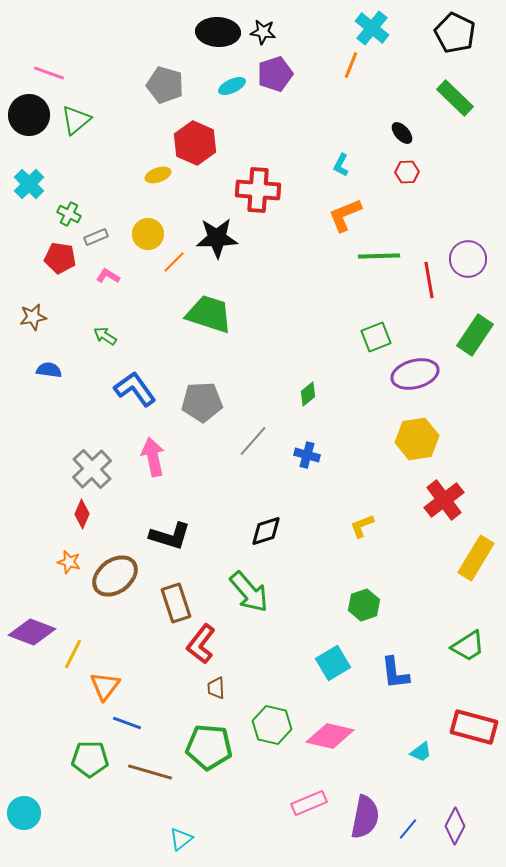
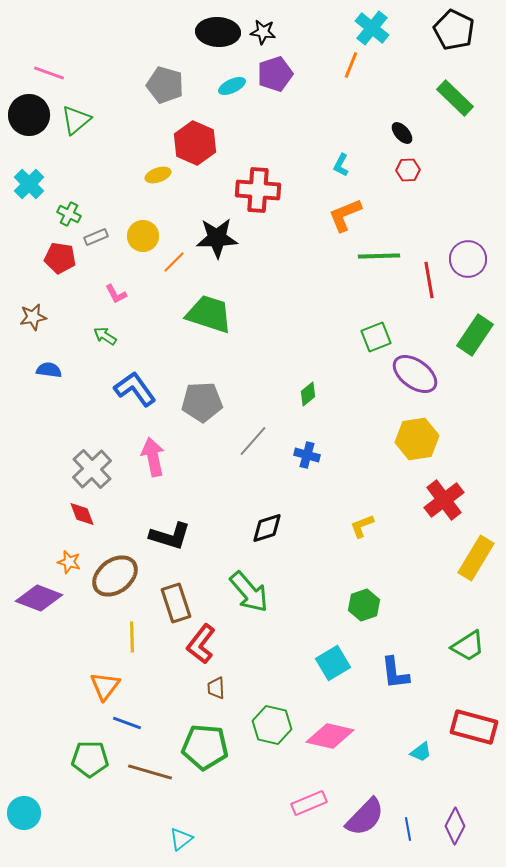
black pentagon at (455, 33): moved 1 px left, 3 px up
red hexagon at (407, 172): moved 1 px right, 2 px up
yellow circle at (148, 234): moved 5 px left, 2 px down
pink L-shape at (108, 276): moved 8 px right, 18 px down; rotated 150 degrees counterclockwise
purple ellipse at (415, 374): rotated 51 degrees clockwise
red diamond at (82, 514): rotated 44 degrees counterclockwise
black diamond at (266, 531): moved 1 px right, 3 px up
purple diamond at (32, 632): moved 7 px right, 34 px up
yellow line at (73, 654): moved 59 px right, 17 px up; rotated 28 degrees counterclockwise
green pentagon at (209, 747): moved 4 px left
purple semicircle at (365, 817): rotated 33 degrees clockwise
blue line at (408, 829): rotated 50 degrees counterclockwise
